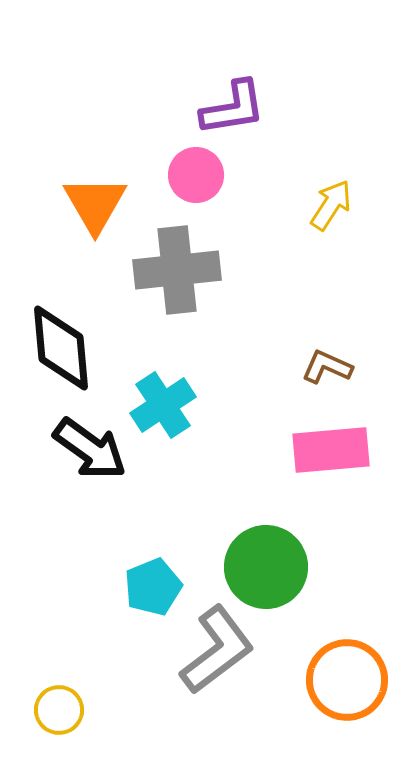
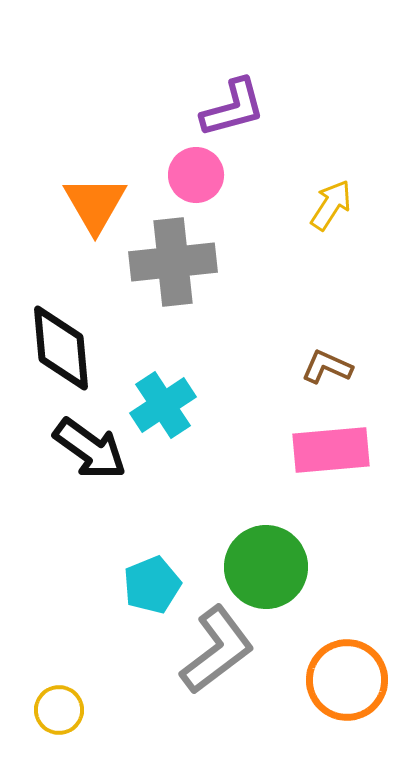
purple L-shape: rotated 6 degrees counterclockwise
gray cross: moved 4 px left, 8 px up
cyan pentagon: moved 1 px left, 2 px up
